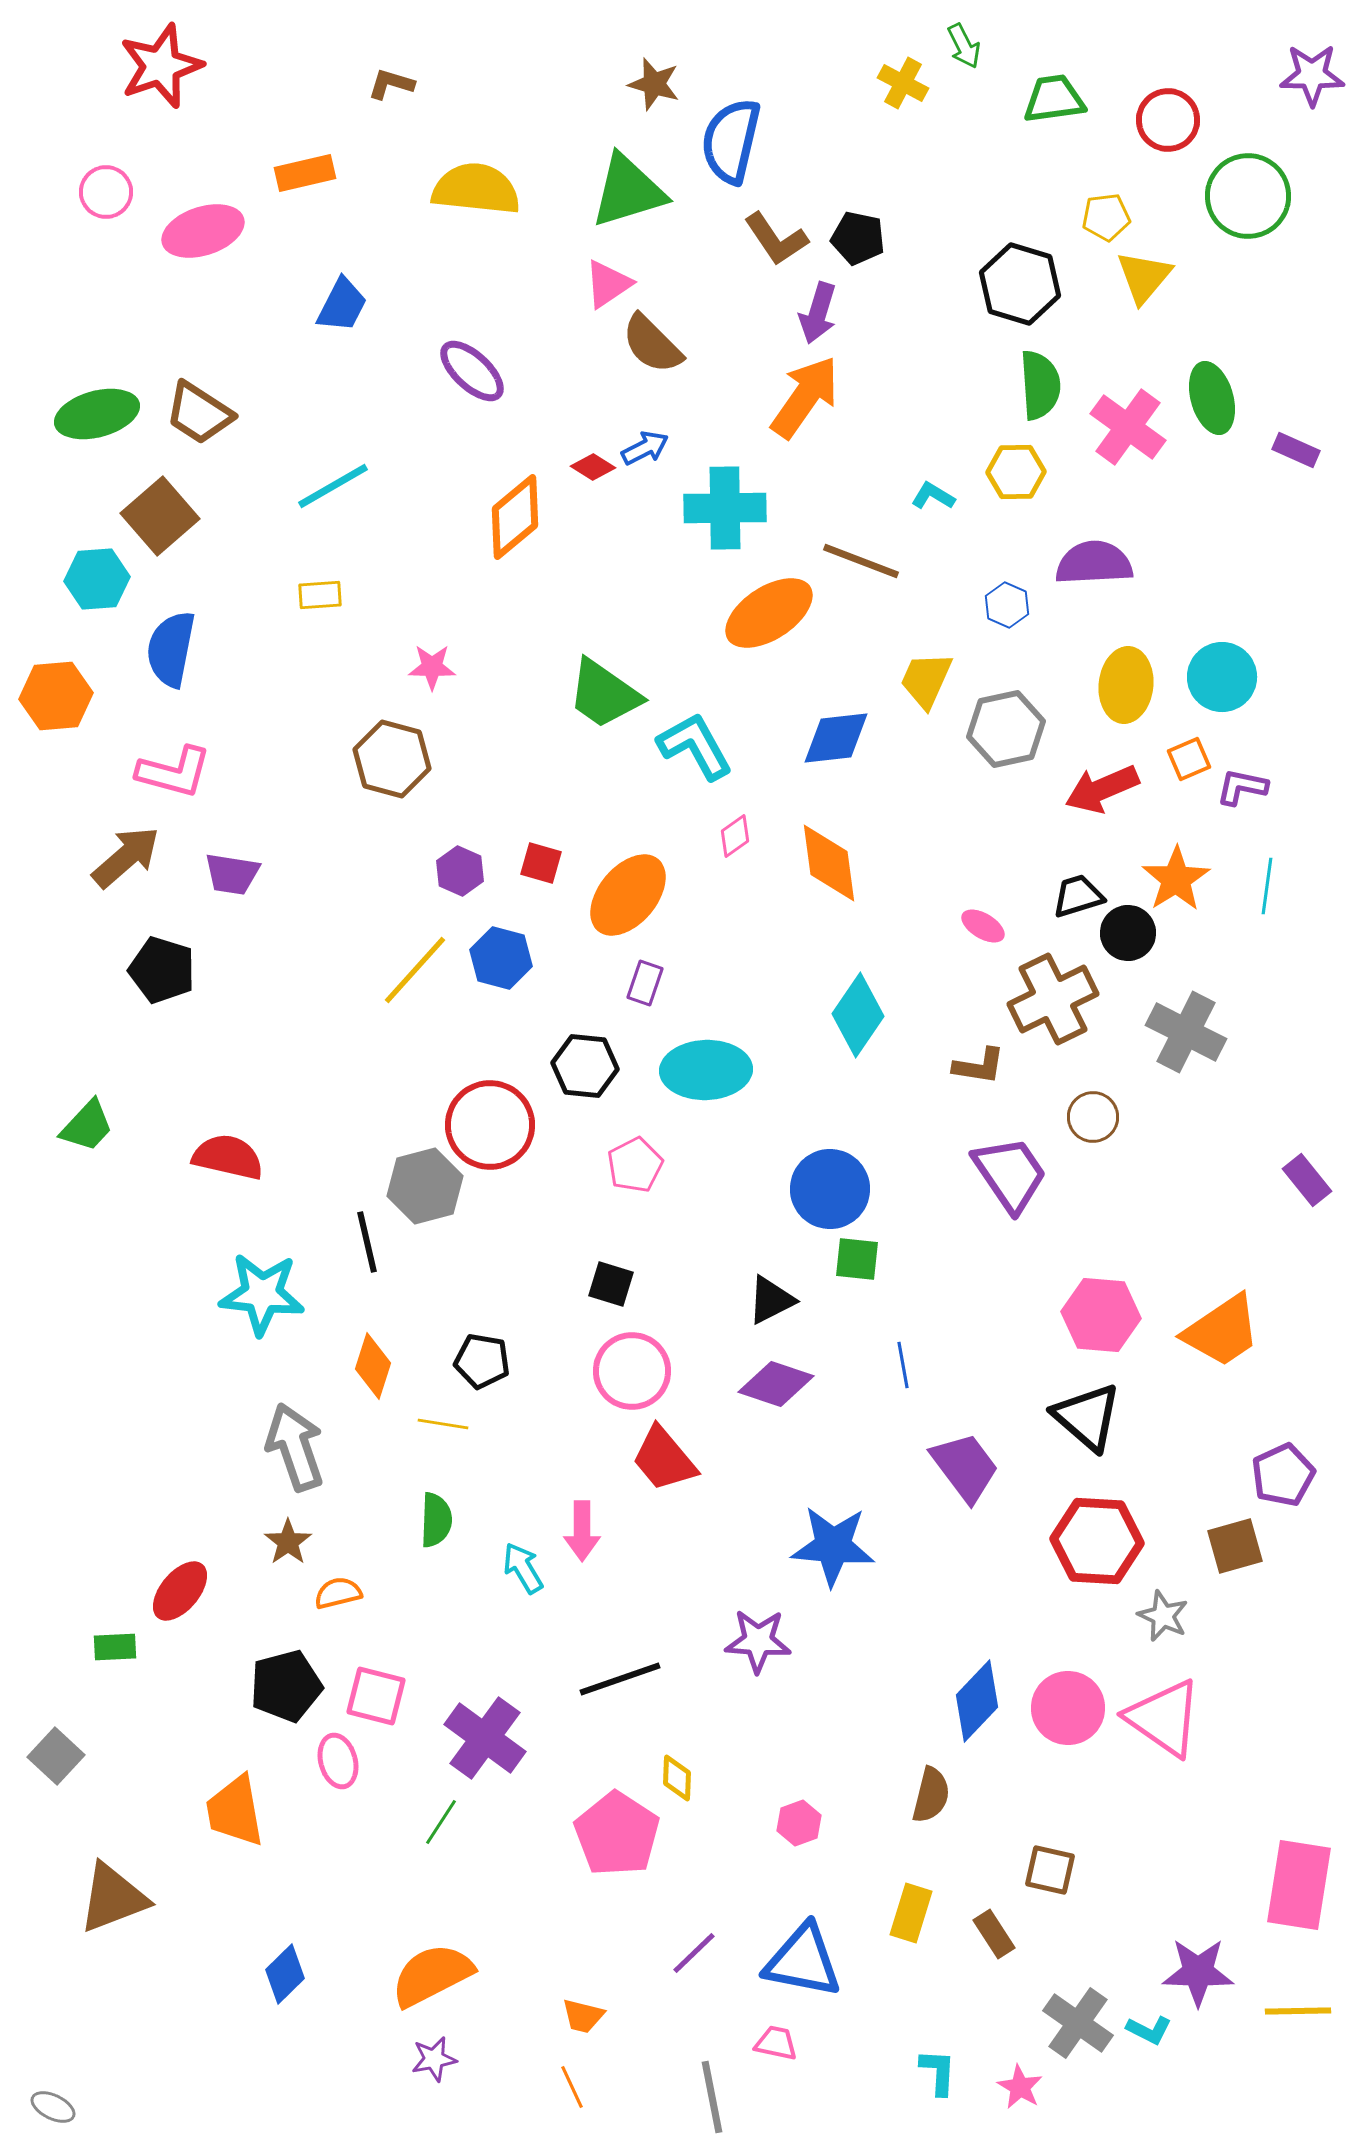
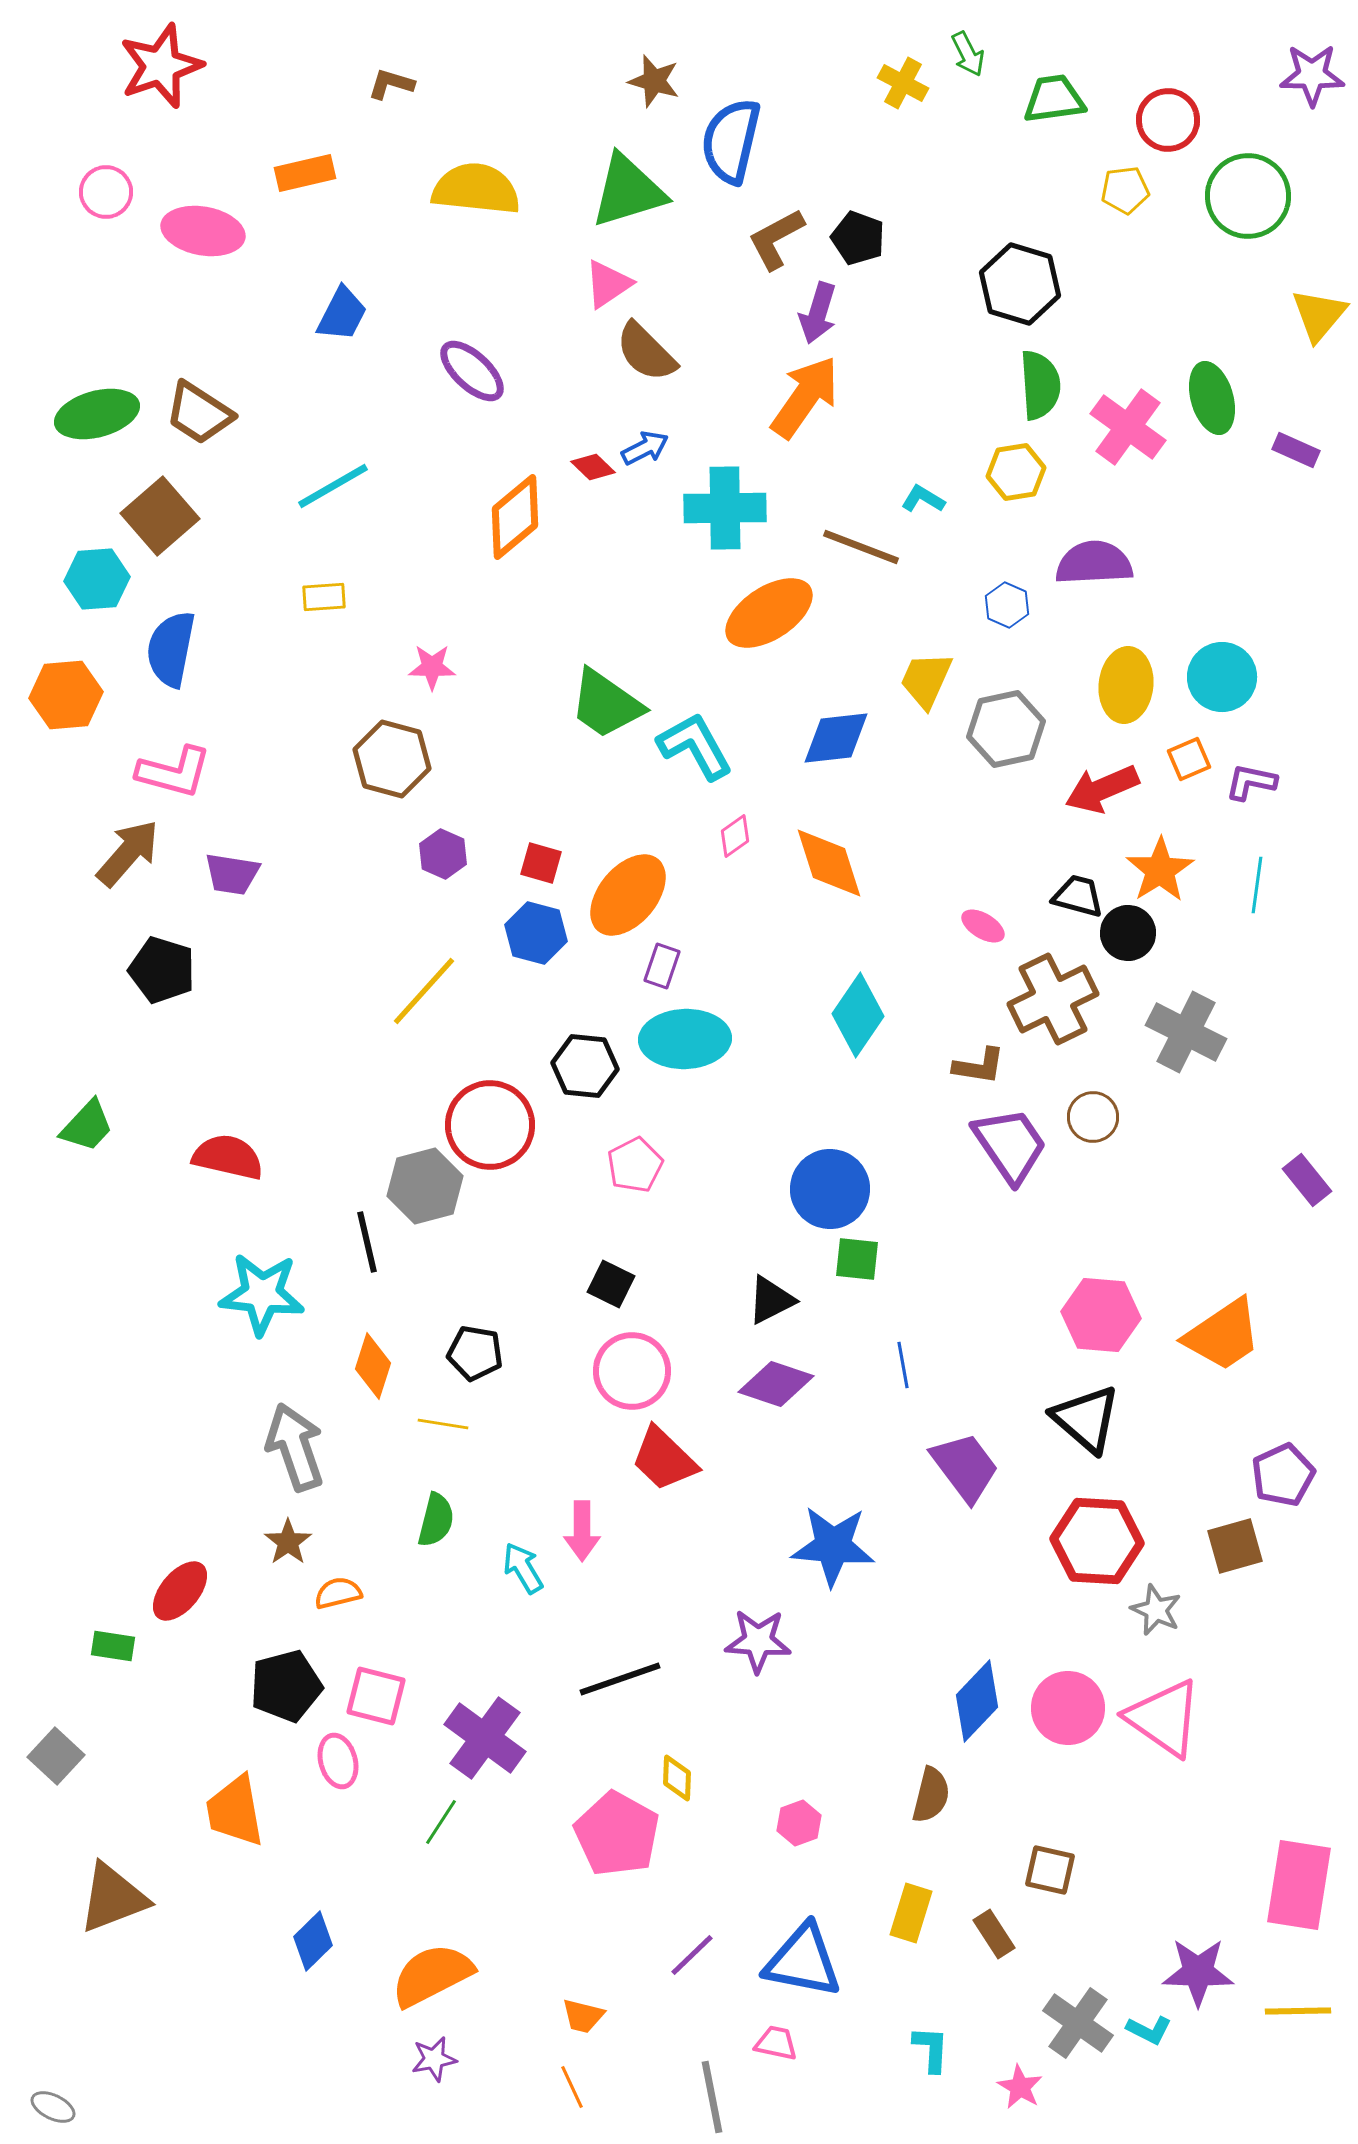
green arrow at (964, 46): moved 4 px right, 8 px down
brown star at (654, 84): moved 3 px up
yellow pentagon at (1106, 217): moved 19 px right, 27 px up
pink ellipse at (203, 231): rotated 28 degrees clockwise
black pentagon at (858, 238): rotated 8 degrees clockwise
brown L-shape at (776, 239): rotated 96 degrees clockwise
yellow triangle at (1144, 277): moved 175 px right, 38 px down
blue trapezoid at (342, 305): moved 9 px down
brown semicircle at (652, 344): moved 6 px left, 8 px down
red diamond at (593, 467): rotated 12 degrees clockwise
yellow hexagon at (1016, 472): rotated 8 degrees counterclockwise
cyan L-shape at (933, 496): moved 10 px left, 3 px down
brown line at (861, 561): moved 14 px up
yellow rectangle at (320, 595): moved 4 px right, 2 px down
green trapezoid at (604, 694): moved 2 px right, 10 px down
orange hexagon at (56, 696): moved 10 px right, 1 px up
purple L-shape at (1242, 787): moved 9 px right, 5 px up
brown arrow at (126, 857): moved 2 px right, 4 px up; rotated 8 degrees counterclockwise
orange diamond at (829, 863): rotated 10 degrees counterclockwise
purple hexagon at (460, 871): moved 17 px left, 17 px up
orange star at (1176, 879): moved 16 px left, 9 px up
cyan line at (1267, 886): moved 10 px left, 1 px up
black trapezoid at (1078, 896): rotated 32 degrees clockwise
blue hexagon at (501, 958): moved 35 px right, 25 px up
yellow line at (415, 970): moved 9 px right, 21 px down
purple rectangle at (645, 983): moved 17 px right, 17 px up
cyan ellipse at (706, 1070): moved 21 px left, 31 px up
purple trapezoid at (1010, 1174): moved 29 px up
black square at (611, 1284): rotated 9 degrees clockwise
orange trapezoid at (1222, 1331): moved 1 px right, 4 px down
black pentagon at (482, 1361): moved 7 px left, 8 px up
black triangle at (1087, 1417): moved 1 px left, 2 px down
red trapezoid at (664, 1459): rotated 6 degrees counterclockwise
green semicircle at (436, 1520): rotated 12 degrees clockwise
gray star at (1163, 1616): moved 7 px left, 6 px up
green rectangle at (115, 1647): moved 2 px left, 1 px up; rotated 12 degrees clockwise
pink pentagon at (617, 1834): rotated 4 degrees counterclockwise
purple line at (694, 1953): moved 2 px left, 2 px down
blue diamond at (285, 1974): moved 28 px right, 33 px up
cyan L-shape at (938, 2072): moved 7 px left, 23 px up
